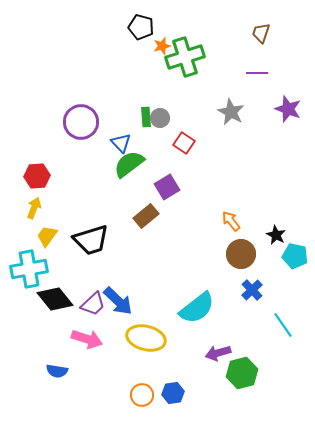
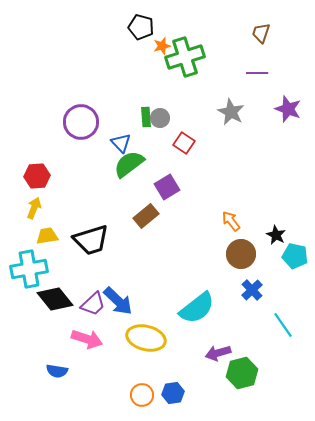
yellow trapezoid: rotated 45 degrees clockwise
